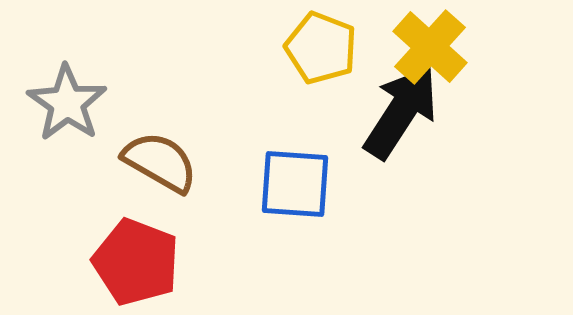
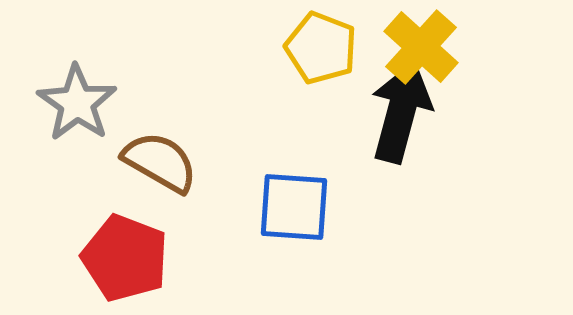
yellow cross: moved 9 px left
gray star: moved 10 px right
black arrow: rotated 18 degrees counterclockwise
blue square: moved 1 px left, 23 px down
red pentagon: moved 11 px left, 4 px up
